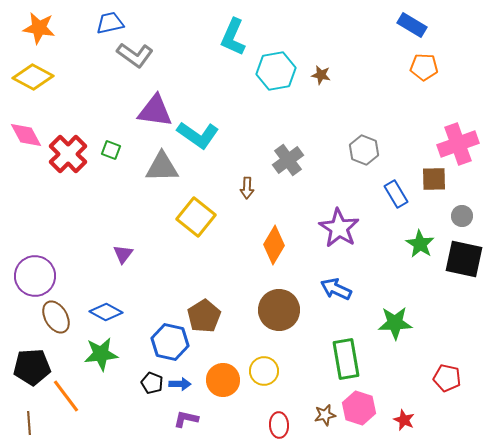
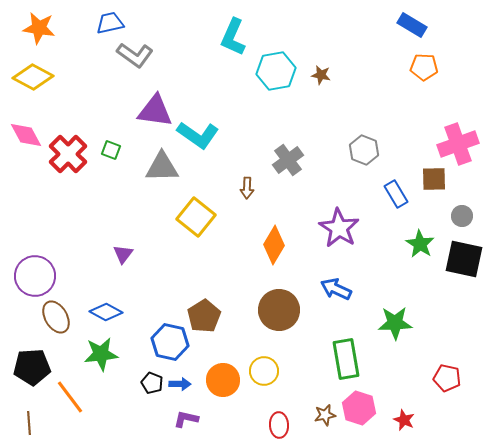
orange line at (66, 396): moved 4 px right, 1 px down
